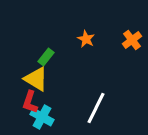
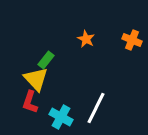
orange cross: rotated 30 degrees counterclockwise
green rectangle: moved 3 px down
yellow triangle: rotated 16 degrees clockwise
cyan cross: moved 19 px right
